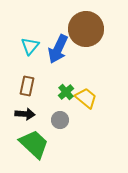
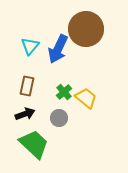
green cross: moved 2 px left
black arrow: rotated 24 degrees counterclockwise
gray circle: moved 1 px left, 2 px up
